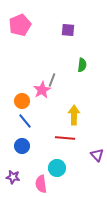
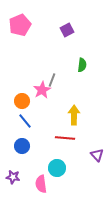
purple square: moved 1 px left; rotated 32 degrees counterclockwise
